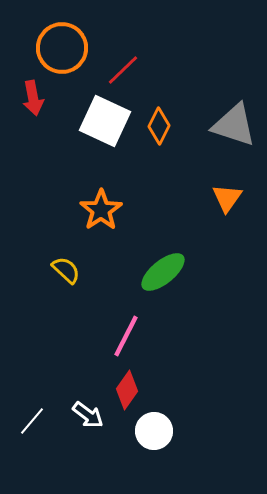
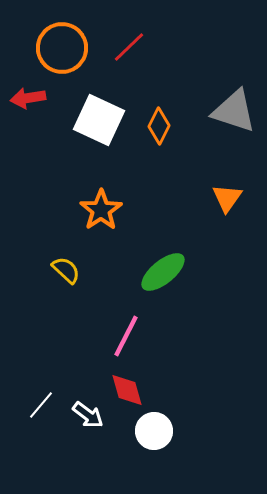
red line: moved 6 px right, 23 px up
red arrow: moved 5 px left; rotated 92 degrees clockwise
white square: moved 6 px left, 1 px up
gray triangle: moved 14 px up
red diamond: rotated 51 degrees counterclockwise
white line: moved 9 px right, 16 px up
